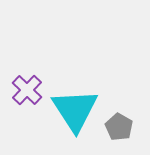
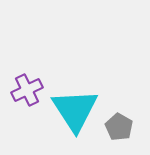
purple cross: rotated 20 degrees clockwise
